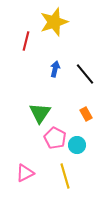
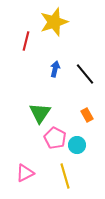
orange rectangle: moved 1 px right, 1 px down
